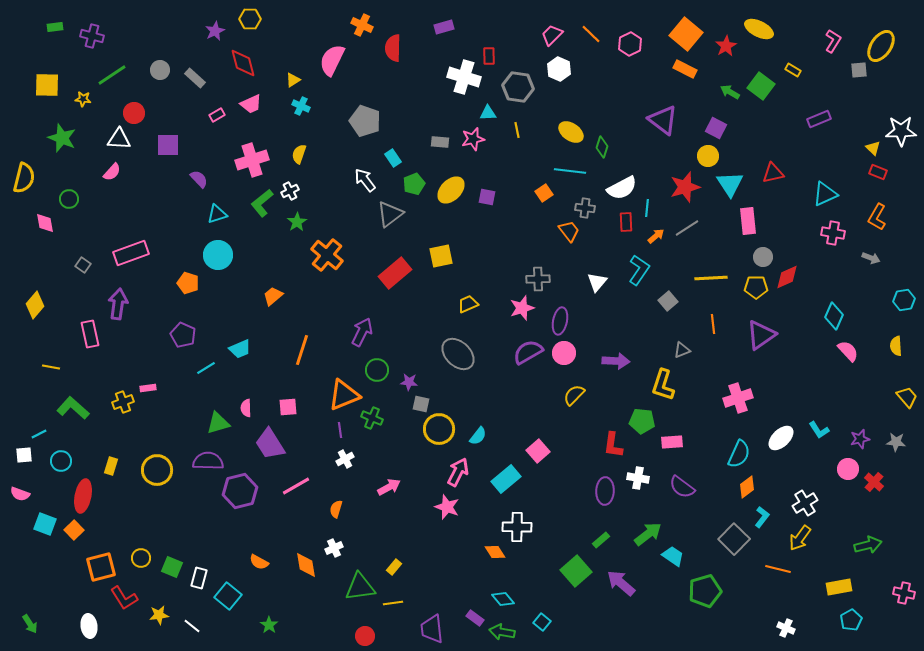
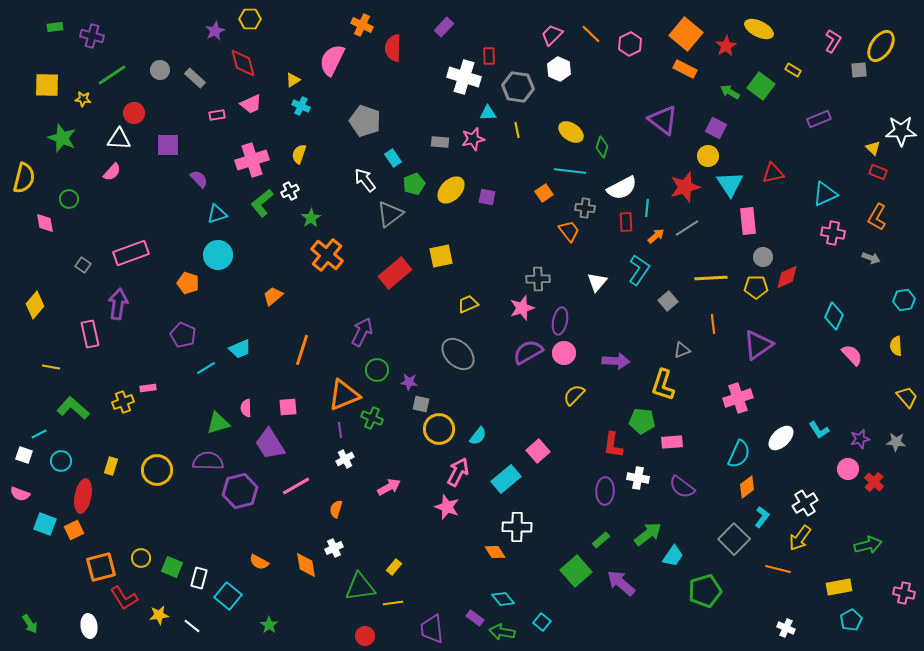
purple rectangle at (444, 27): rotated 30 degrees counterclockwise
pink rectangle at (217, 115): rotated 21 degrees clockwise
green star at (297, 222): moved 14 px right, 4 px up
purple triangle at (761, 335): moved 3 px left, 10 px down
pink semicircle at (848, 351): moved 4 px right, 4 px down
white square at (24, 455): rotated 24 degrees clockwise
orange square at (74, 530): rotated 18 degrees clockwise
cyan trapezoid at (673, 556): rotated 90 degrees clockwise
